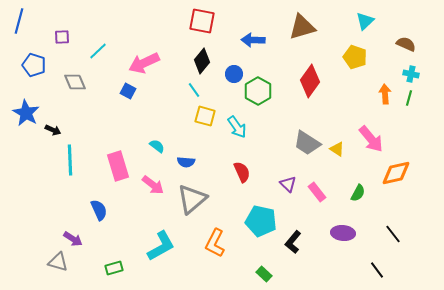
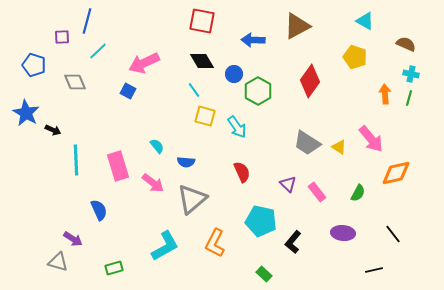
blue line at (19, 21): moved 68 px right
cyan triangle at (365, 21): rotated 48 degrees counterclockwise
brown triangle at (302, 27): moved 5 px left, 1 px up; rotated 12 degrees counterclockwise
black diamond at (202, 61): rotated 70 degrees counterclockwise
cyan semicircle at (157, 146): rotated 14 degrees clockwise
yellow triangle at (337, 149): moved 2 px right, 2 px up
cyan line at (70, 160): moved 6 px right
pink arrow at (153, 185): moved 2 px up
cyan L-shape at (161, 246): moved 4 px right
black line at (377, 270): moved 3 px left; rotated 66 degrees counterclockwise
